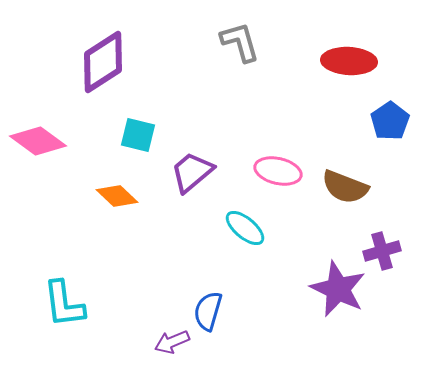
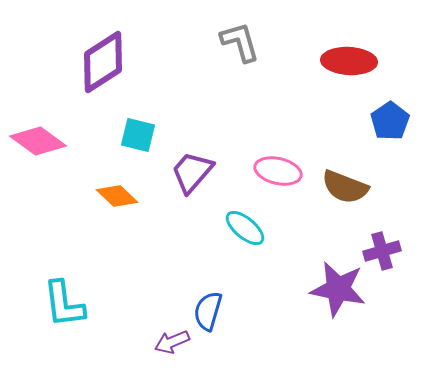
purple trapezoid: rotated 9 degrees counterclockwise
purple star: rotated 14 degrees counterclockwise
